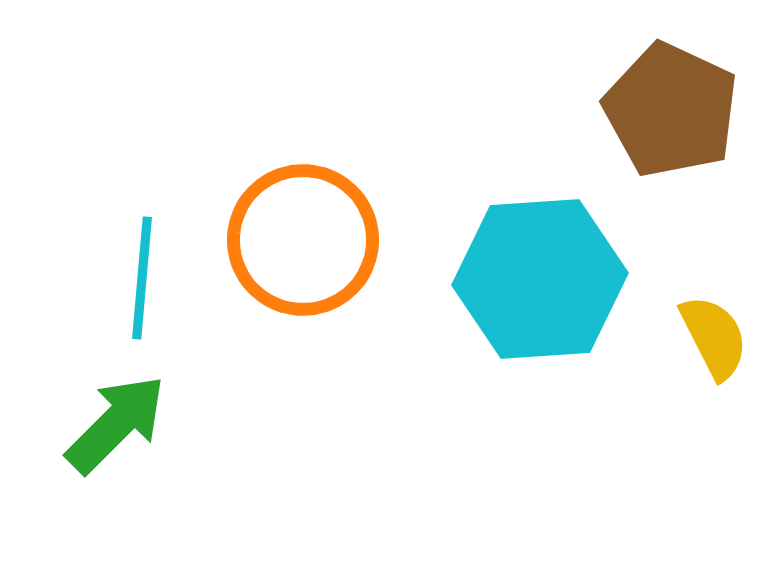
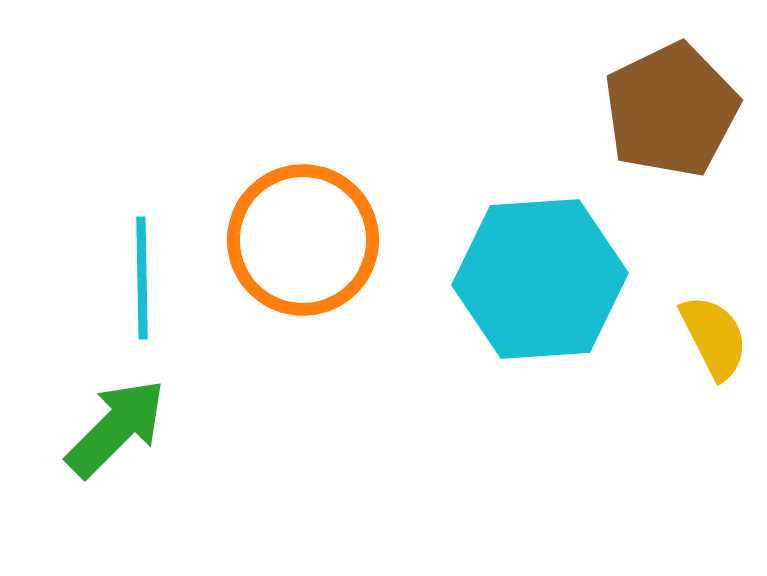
brown pentagon: rotated 21 degrees clockwise
cyan line: rotated 6 degrees counterclockwise
green arrow: moved 4 px down
